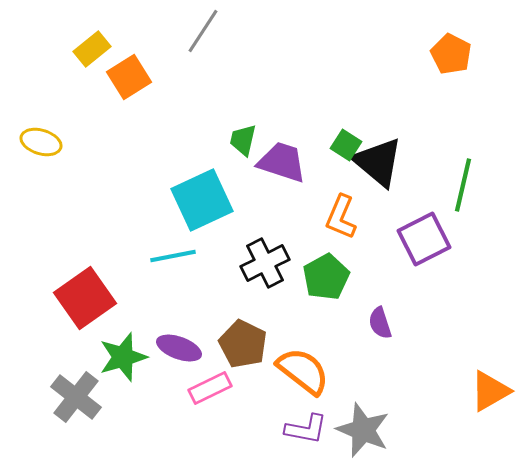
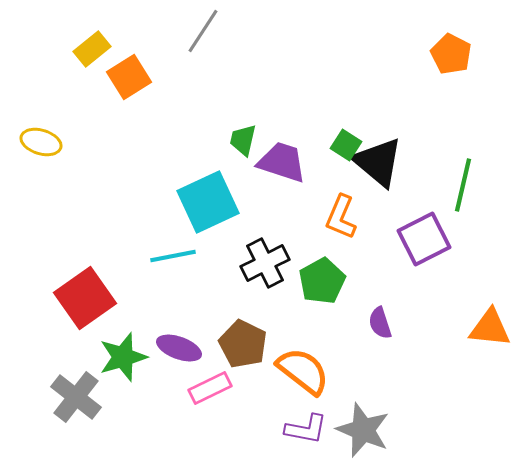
cyan square: moved 6 px right, 2 px down
green pentagon: moved 4 px left, 4 px down
orange triangle: moved 63 px up; rotated 36 degrees clockwise
